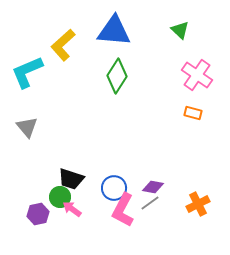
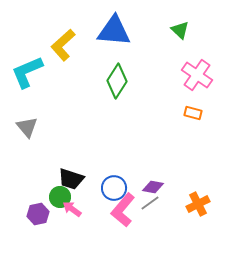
green diamond: moved 5 px down
pink L-shape: rotated 12 degrees clockwise
